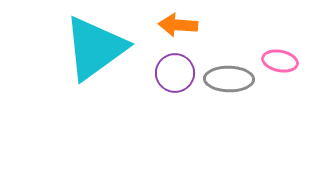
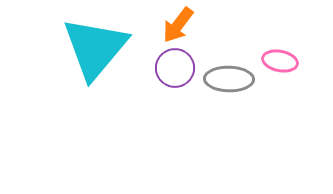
orange arrow: rotated 57 degrees counterclockwise
cyan triangle: rotated 14 degrees counterclockwise
purple circle: moved 5 px up
